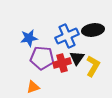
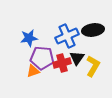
orange triangle: moved 16 px up
